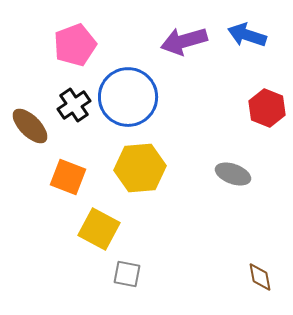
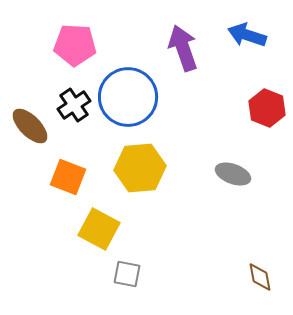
purple arrow: moved 1 px left, 7 px down; rotated 87 degrees clockwise
pink pentagon: rotated 24 degrees clockwise
